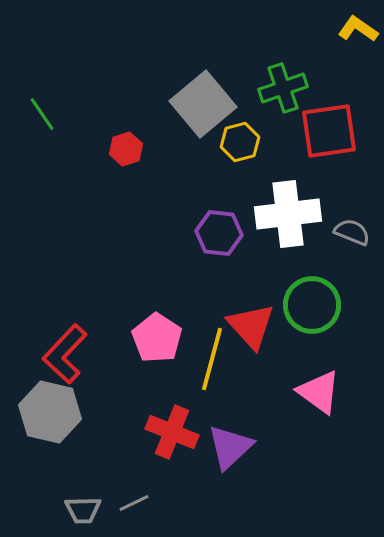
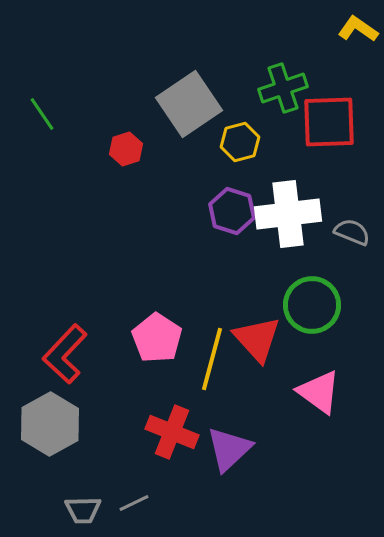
gray square: moved 14 px left; rotated 6 degrees clockwise
red square: moved 9 px up; rotated 6 degrees clockwise
purple hexagon: moved 13 px right, 22 px up; rotated 12 degrees clockwise
red triangle: moved 6 px right, 13 px down
gray hexagon: moved 12 px down; rotated 18 degrees clockwise
purple triangle: moved 1 px left, 2 px down
